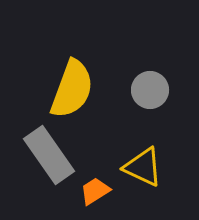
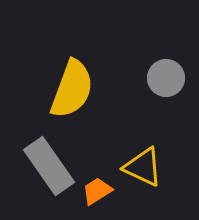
gray circle: moved 16 px right, 12 px up
gray rectangle: moved 11 px down
orange trapezoid: moved 2 px right
